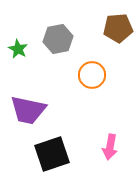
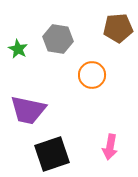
gray hexagon: rotated 20 degrees clockwise
